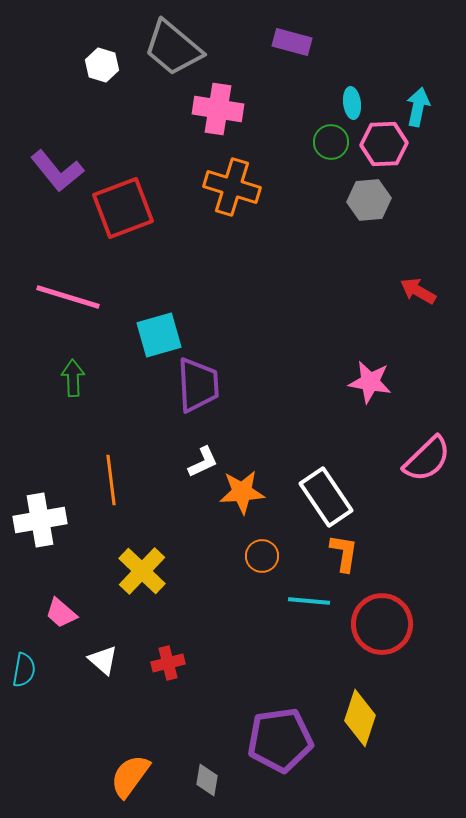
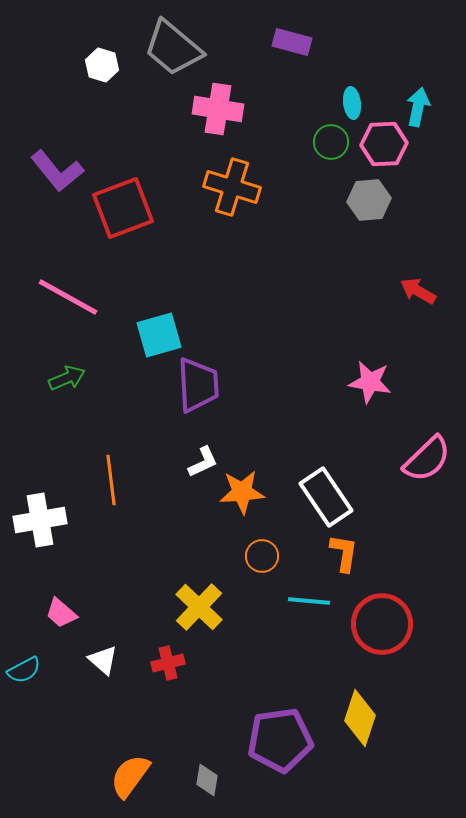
pink line: rotated 12 degrees clockwise
green arrow: moved 6 px left; rotated 69 degrees clockwise
yellow cross: moved 57 px right, 36 px down
cyan semicircle: rotated 52 degrees clockwise
